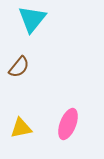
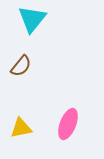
brown semicircle: moved 2 px right, 1 px up
